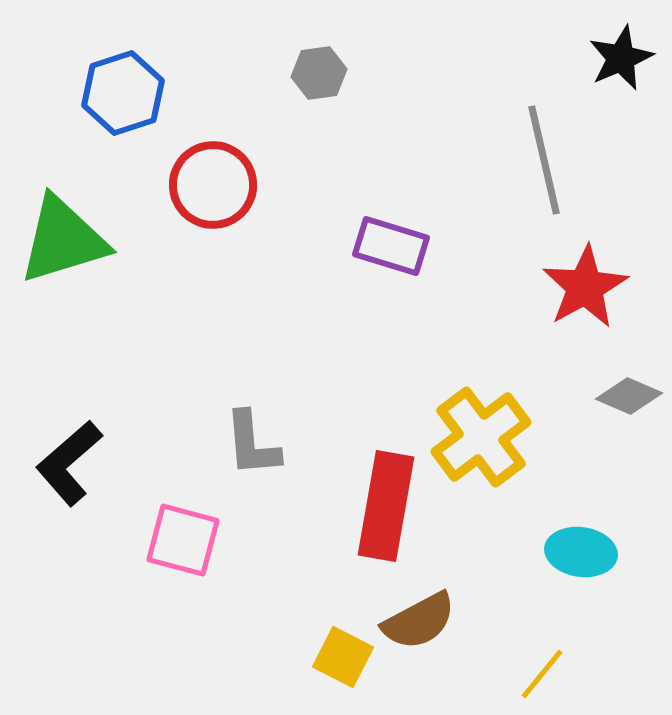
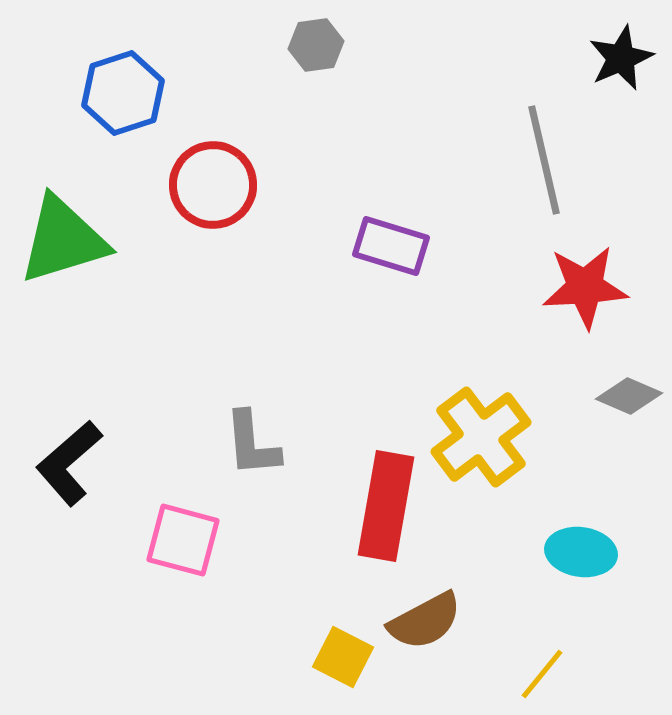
gray hexagon: moved 3 px left, 28 px up
red star: rotated 26 degrees clockwise
brown semicircle: moved 6 px right
